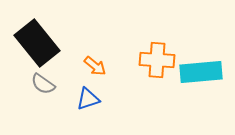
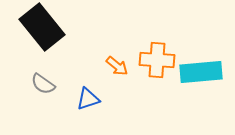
black rectangle: moved 5 px right, 16 px up
orange arrow: moved 22 px right
